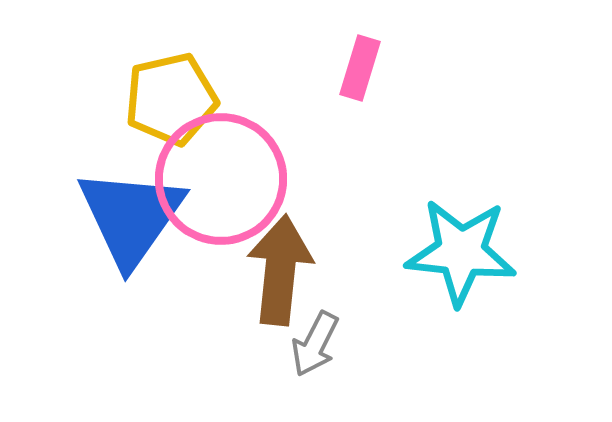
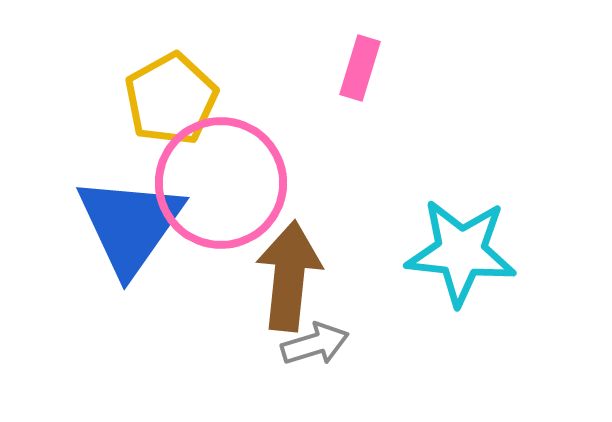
yellow pentagon: rotated 16 degrees counterclockwise
pink circle: moved 4 px down
blue triangle: moved 1 px left, 8 px down
brown arrow: moved 9 px right, 6 px down
gray arrow: rotated 134 degrees counterclockwise
